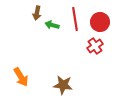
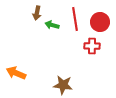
red cross: moved 3 px left; rotated 35 degrees clockwise
orange arrow: moved 5 px left, 4 px up; rotated 144 degrees clockwise
